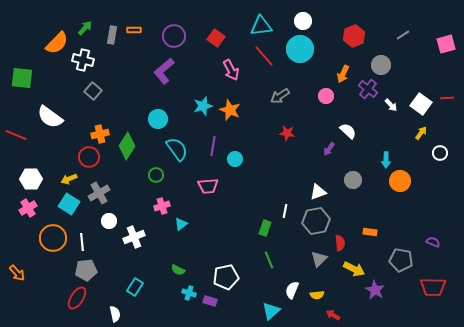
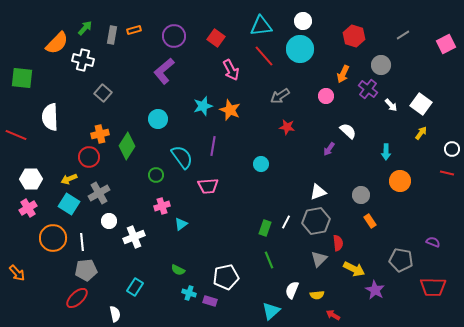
orange rectangle at (134, 30): rotated 16 degrees counterclockwise
red hexagon at (354, 36): rotated 20 degrees counterclockwise
pink square at (446, 44): rotated 12 degrees counterclockwise
gray square at (93, 91): moved 10 px right, 2 px down
red line at (447, 98): moved 75 px down; rotated 16 degrees clockwise
white semicircle at (50, 117): rotated 52 degrees clockwise
red star at (287, 133): moved 6 px up
cyan semicircle at (177, 149): moved 5 px right, 8 px down
white circle at (440, 153): moved 12 px right, 4 px up
cyan circle at (235, 159): moved 26 px right, 5 px down
cyan arrow at (386, 160): moved 8 px up
gray circle at (353, 180): moved 8 px right, 15 px down
white line at (285, 211): moved 1 px right, 11 px down; rotated 16 degrees clockwise
orange rectangle at (370, 232): moved 11 px up; rotated 48 degrees clockwise
red semicircle at (340, 243): moved 2 px left
red ellipse at (77, 298): rotated 15 degrees clockwise
